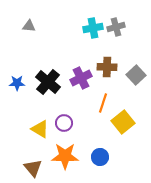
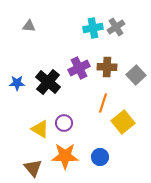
gray cross: rotated 18 degrees counterclockwise
purple cross: moved 2 px left, 10 px up
